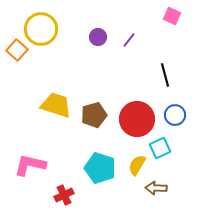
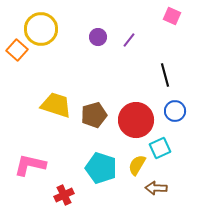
blue circle: moved 4 px up
red circle: moved 1 px left, 1 px down
cyan pentagon: moved 1 px right
